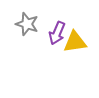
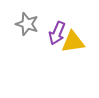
yellow triangle: moved 2 px left
